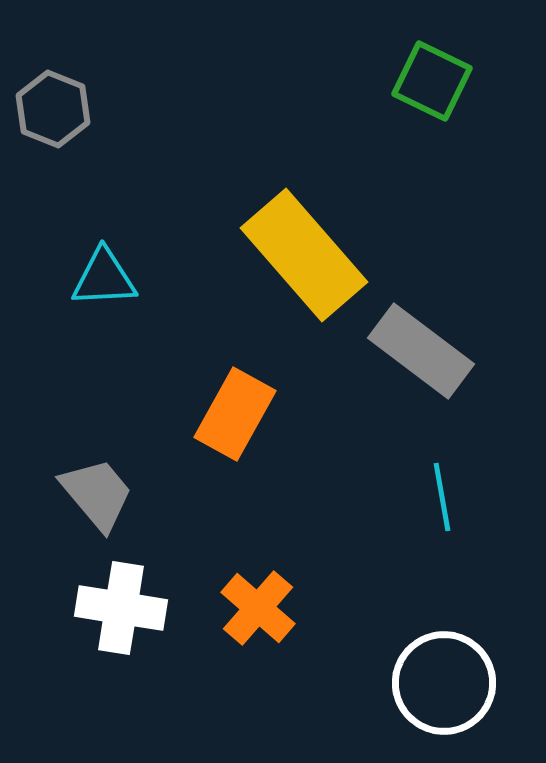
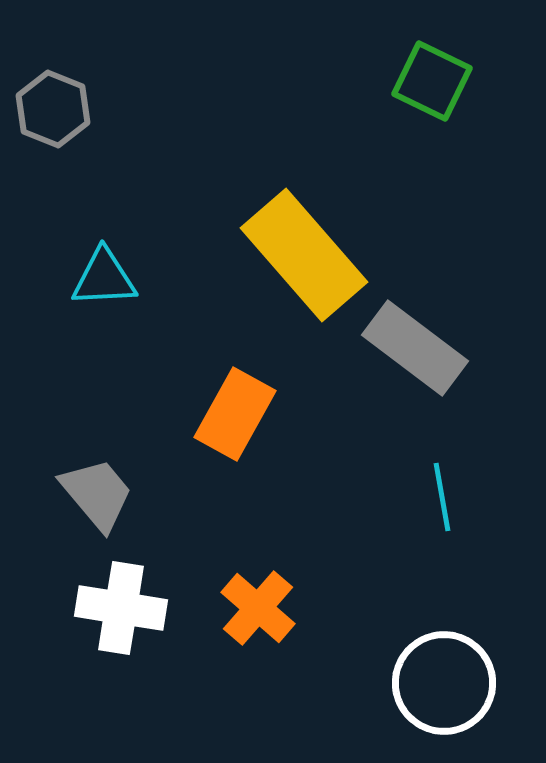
gray rectangle: moved 6 px left, 3 px up
